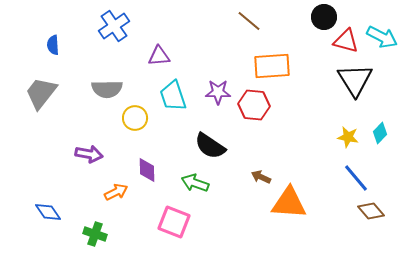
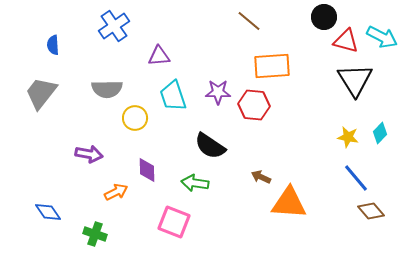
green arrow: rotated 12 degrees counterclockwise
